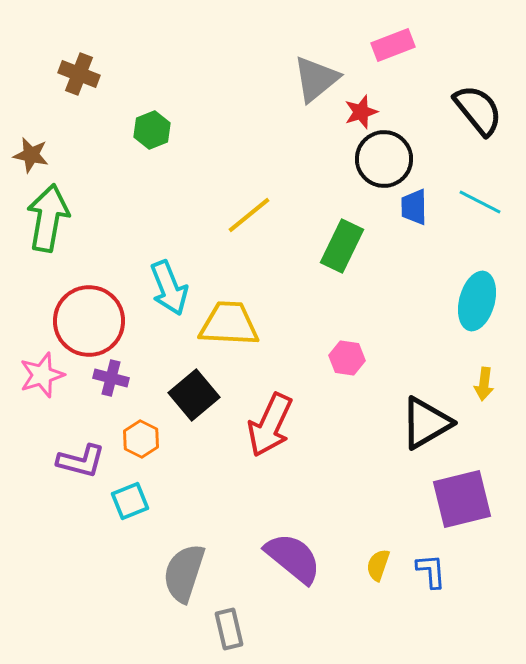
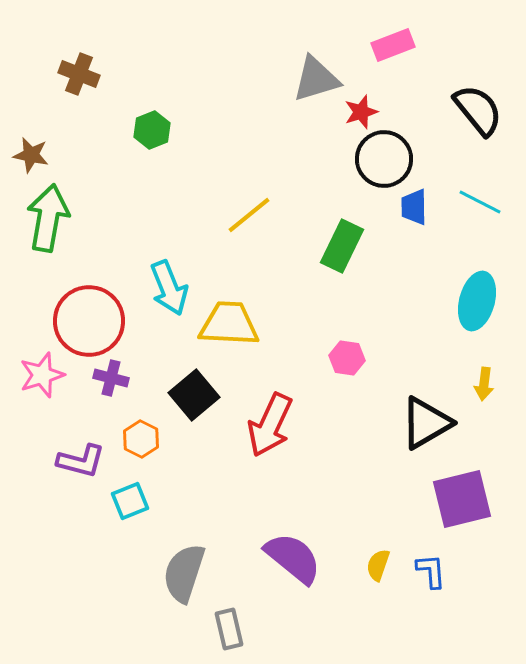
gray triangle: rotated 22 degrees clockwise
